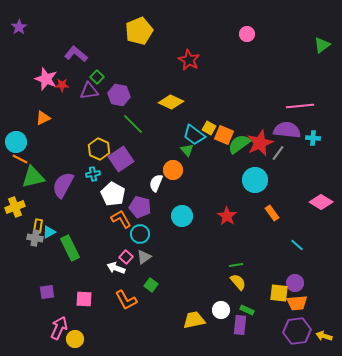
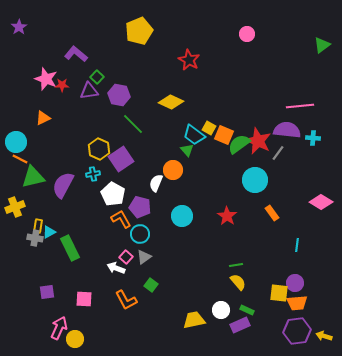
red star at (260, 143): moved 2 px left, 2 px up; rotated 24 degrees counterclockwise
cyan line at (297, 245): rotated 56 degrees clockwise
purple rectangle at (240, 325): rotated 60 degrees clockwise
